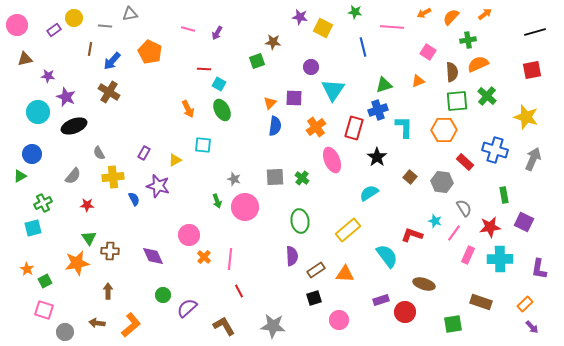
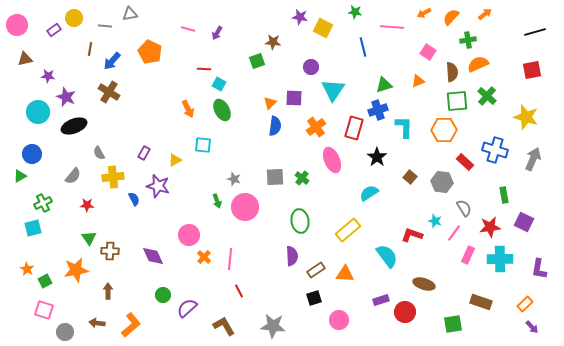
orange star at (77, 263): moved 1 px left, 7 px down
